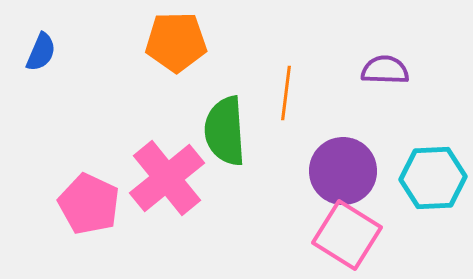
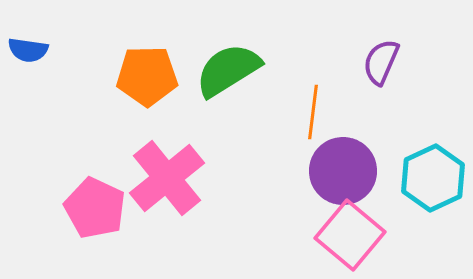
orange pentagon: moved 29 px left, 34 px down
blue semicircle: moved 13 px left, 2 px up; rotated 75 degrees clockwise
purple semicircle: moved 4 px left, 8 px up; rotated 69 degrees counterclockwise
orange line: moved 27 px right, 19 px down
green semicircle: moved 3 px right, 61 px up; rotated 62 degrees clockwise
cyan hexagon: rotated 22 degrees counterclockwise
pink pentagon: moved 6 px right, 4 px down
pink square: moved 3 px right; rotated 8 degrees clockwise
